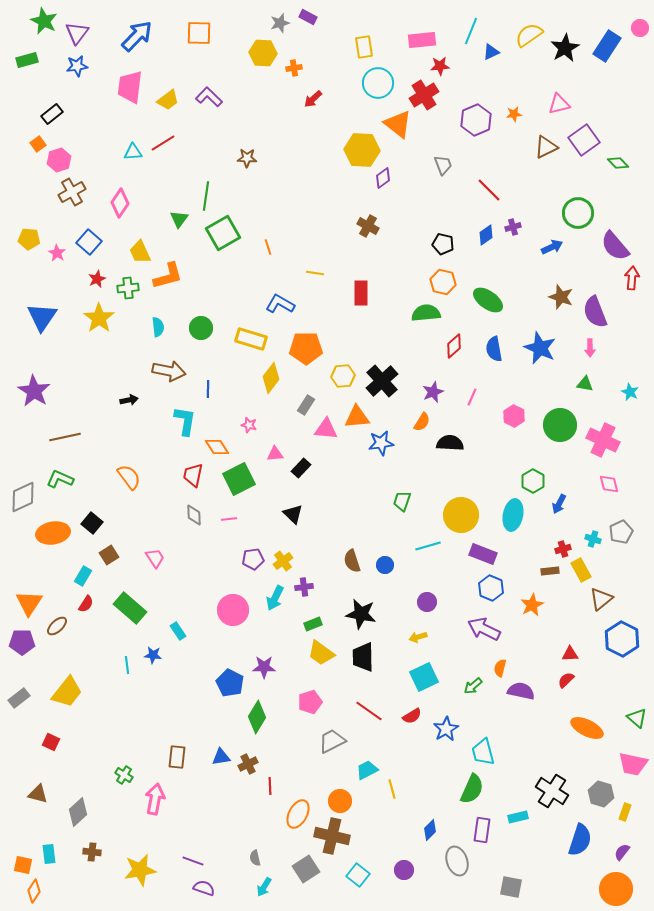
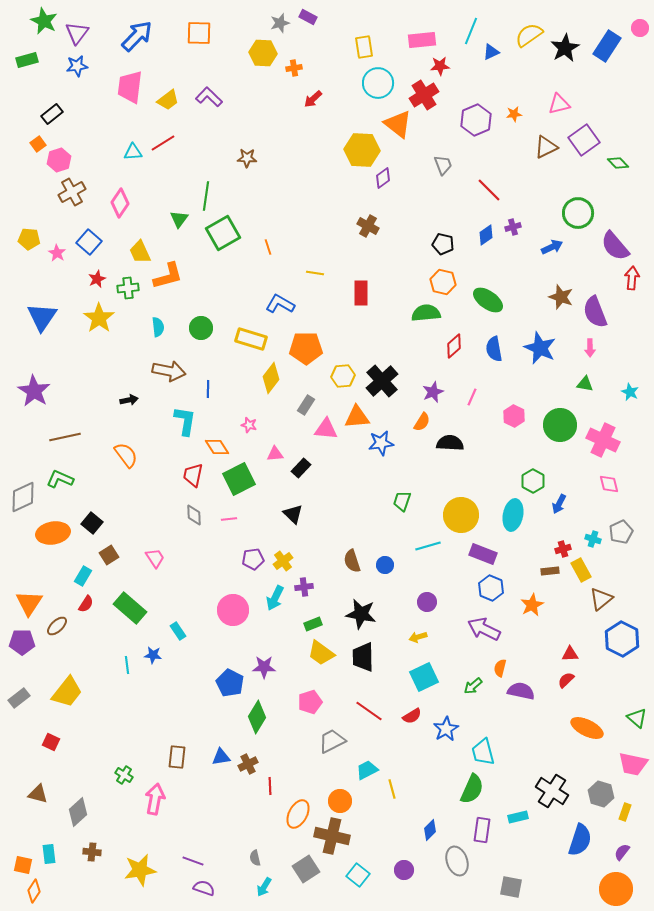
orange semicircle at (129, 477): moved 3 px left, 22 px up
